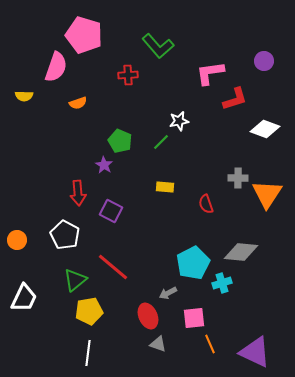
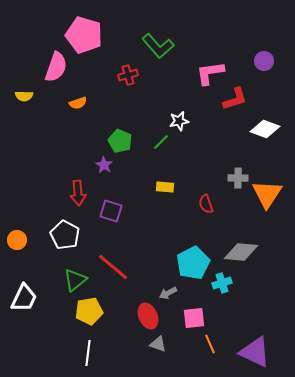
red cross: rotated 12 degrees counterclockwise
purple square: rotated 10 degrees counterclockwise
